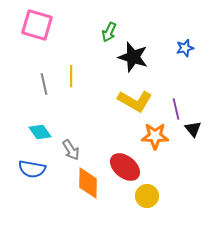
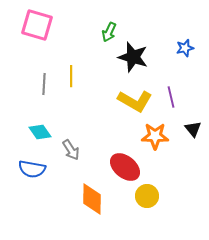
gray line: rotated 15 degrees clockwise
purple line: moved 5 px left, 12 px up
orange diamond: moved 4 px right, 16 px down
